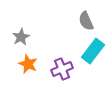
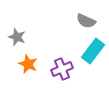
gray semicircle: rotated 42 degrees counterclockwise
gray star: moved 4 px left; rotated 24 degrees counterclockwise
